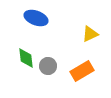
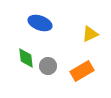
blue ellipse: moved 4 px right, 5 px down
